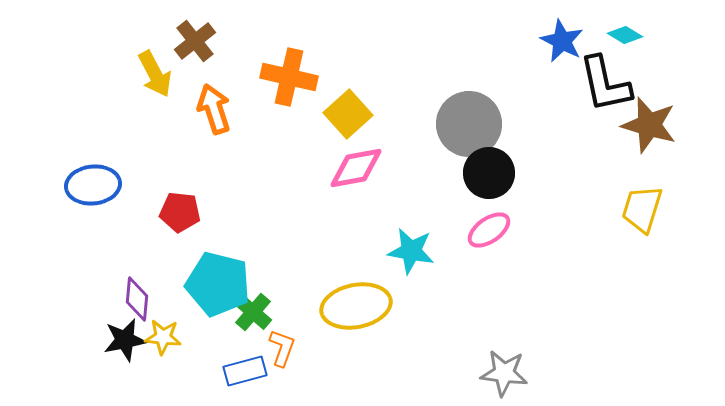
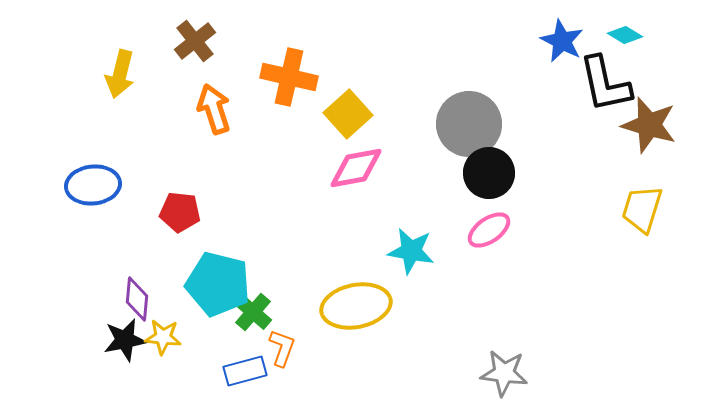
yellow arrow: moved 35 px left; rotated 42 degrees clockwise
